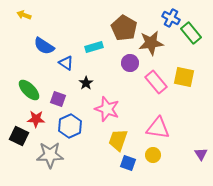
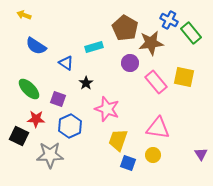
blue cross: moved 2 px left, 2 px down
brown pentagon: moved 1 px right
blue semicircle: moved 8 px left
green ellipse: moved 1 px up
